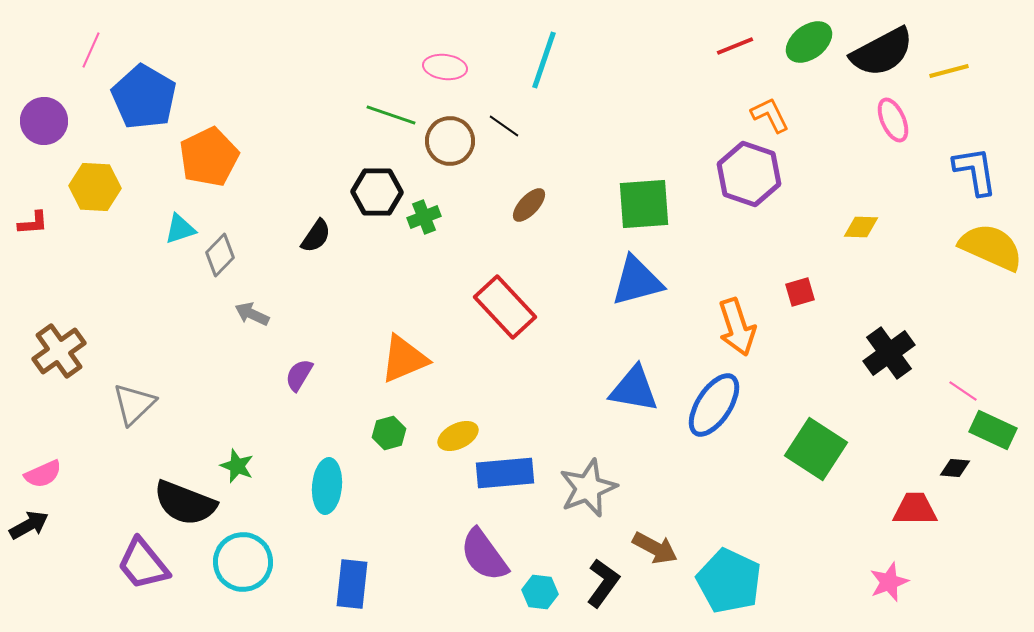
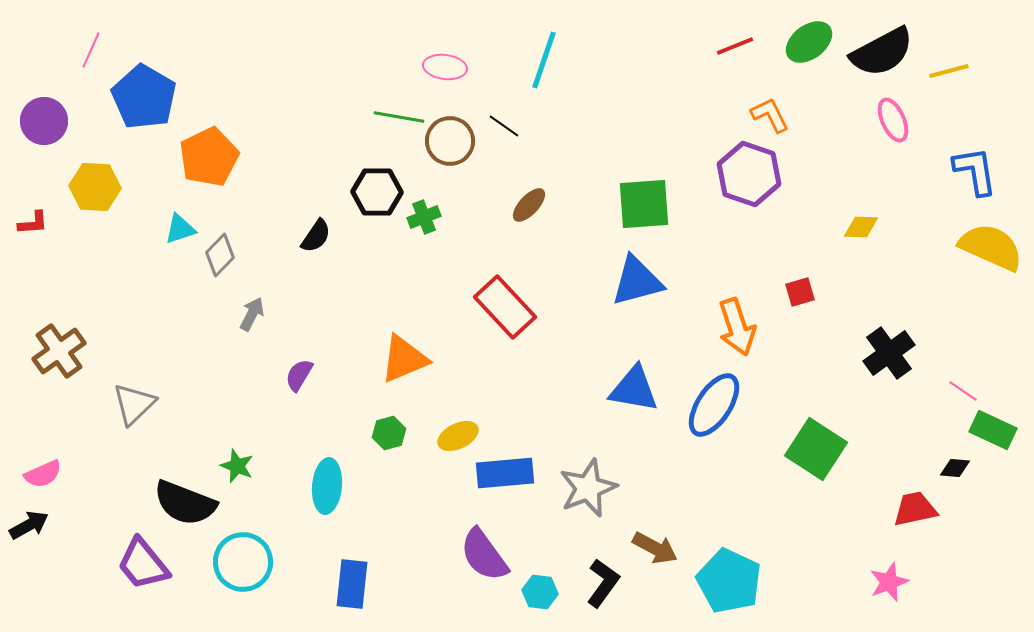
green line at (391, 115): moved 8 px right, 2 px down; rotated 9 degrees counterclockwise
gray arrow at (252, 314): rotated 92 degrees clockwise
red trapezoid at (915, 509): rotated 12 degrees counterclockwise
